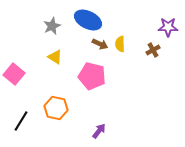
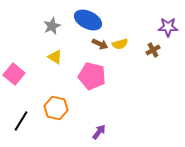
yellow semicircle: rotated 105 degrees counterclockwise
purple arrow: moved 1 px down
